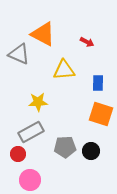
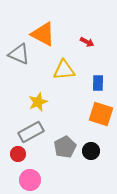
yellow star: rotated 18 degrees counterclockwise
gray pentagon: rotated 25 degrees counterclockwise
